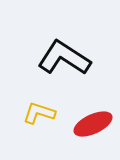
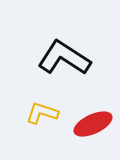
yellow L-shape: moved 3 px right
